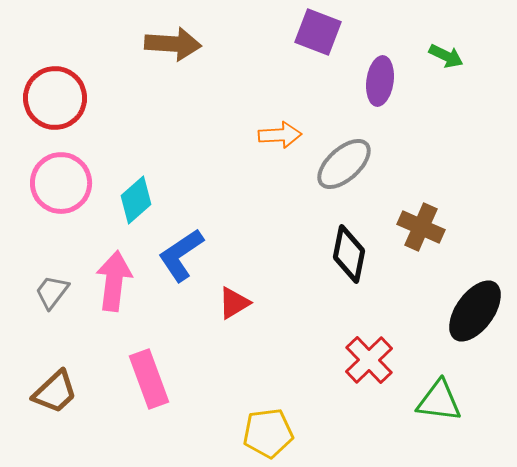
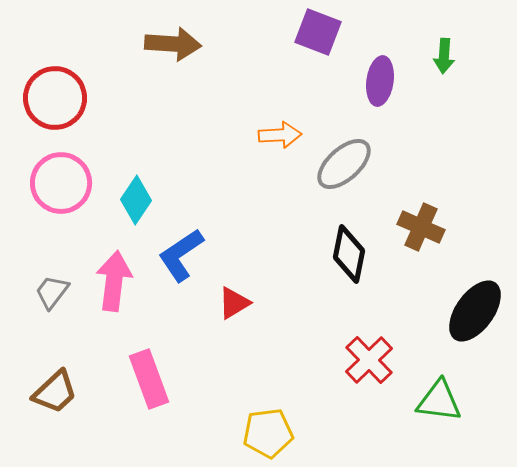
green arrow: moved 2 px left; rotated 68 degrees clockwise
cyan diamond: rotated 15 degrees counterclockwise
